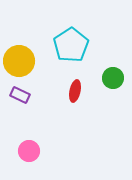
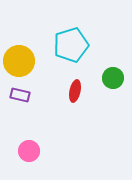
cyan pentagon: rotated 16 degrees clockwise
purple rectangle: rotated 12 degrees counterclockwise
